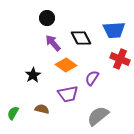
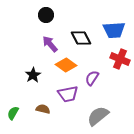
black circle: moved 1 px left, 3 px up
purple arrow: moved 3 px left, 1 px down
brown semicircle: moved 1 px right
